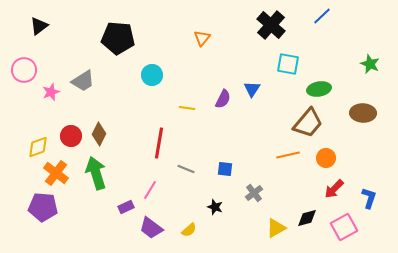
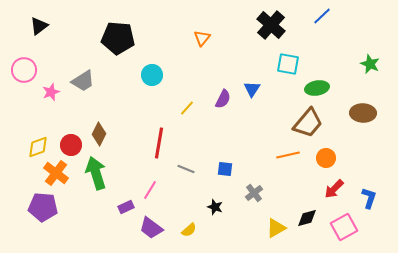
green ellipse: moved 2 px left, 1 px up
yellow line: rotated 56 degrees counterclockwise
red circle: moved 9 px down
